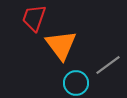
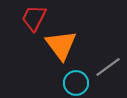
red trapezoid: rotated 8 degrees clockwise
gray line: moved 2 px down
